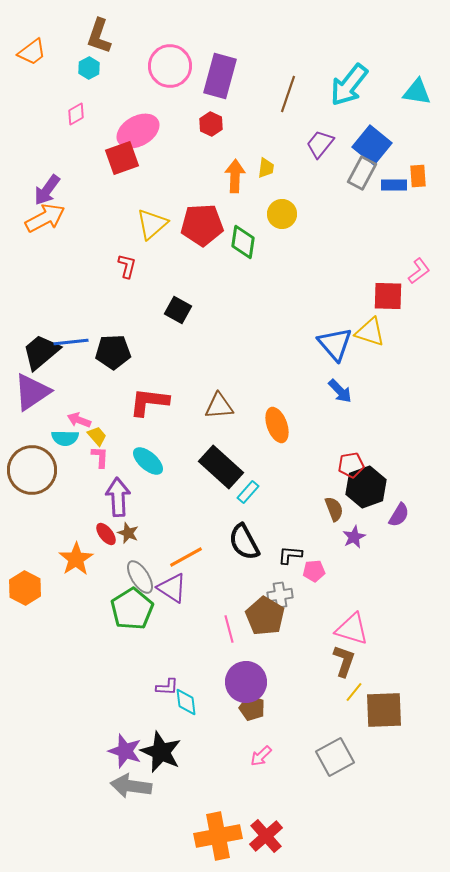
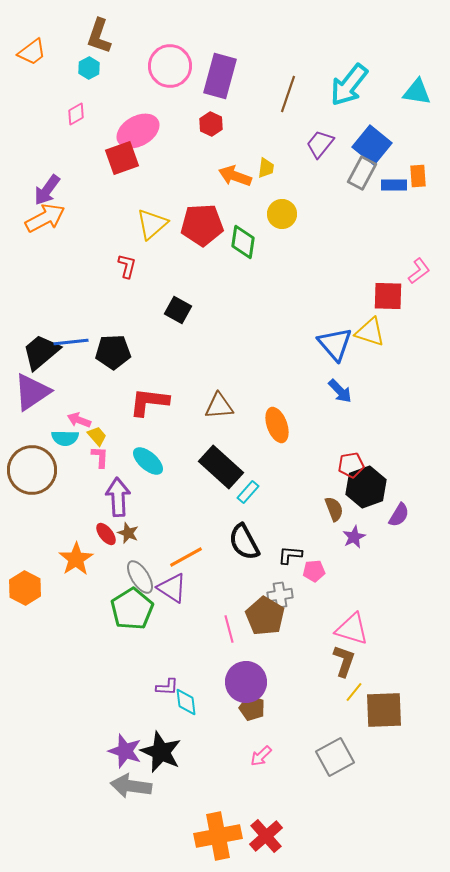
orange arrow at (235, 176): rotated 72 degrees counterclockwise
